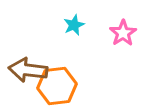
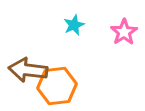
pink star: moved 1 px right, 1 px up
